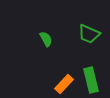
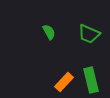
green semicircle: moved 3 px right, 7 px up
orange rectangle: moved 2 px up
